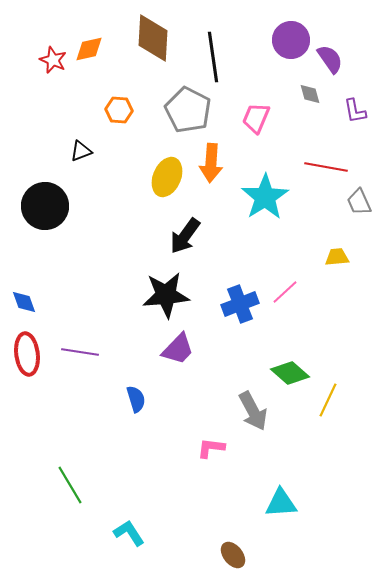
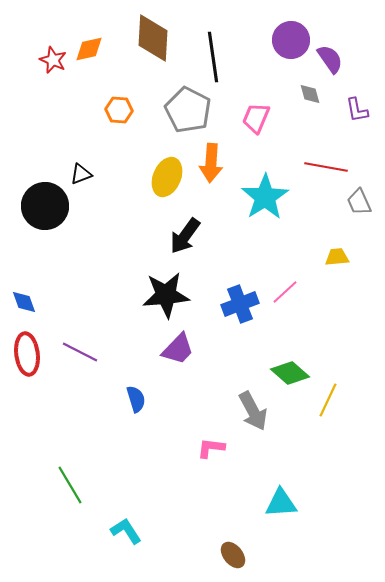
purple L-shape: moved 2 px right, 1 px up
black triangle: moved 23 px down
purple line: rotated 18 degrees clockwise
cyan L-shape: moved 3 px left, 2 px up
